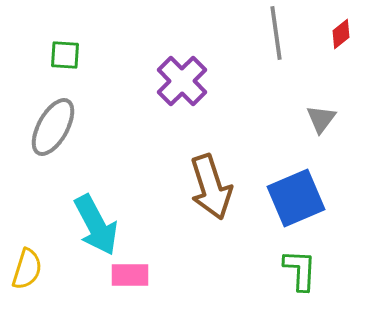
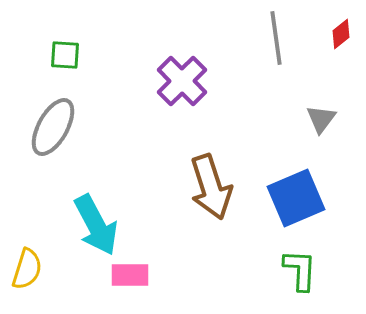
gray line: moved 5 px down
